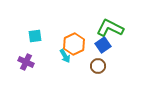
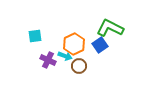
blue square: moved 3 px left
cyan arrow: rotated 40 degrees counterclockwise
purple cross: moved 22 px right, 2 px up
brown circle: moved 19 px left
